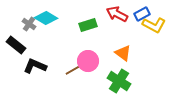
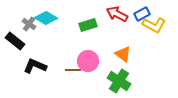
black rectangle: moved 1 px left, 4 px up
orange triangle: moved 1 px down
brown line: rotated 28 degrees clockwise
